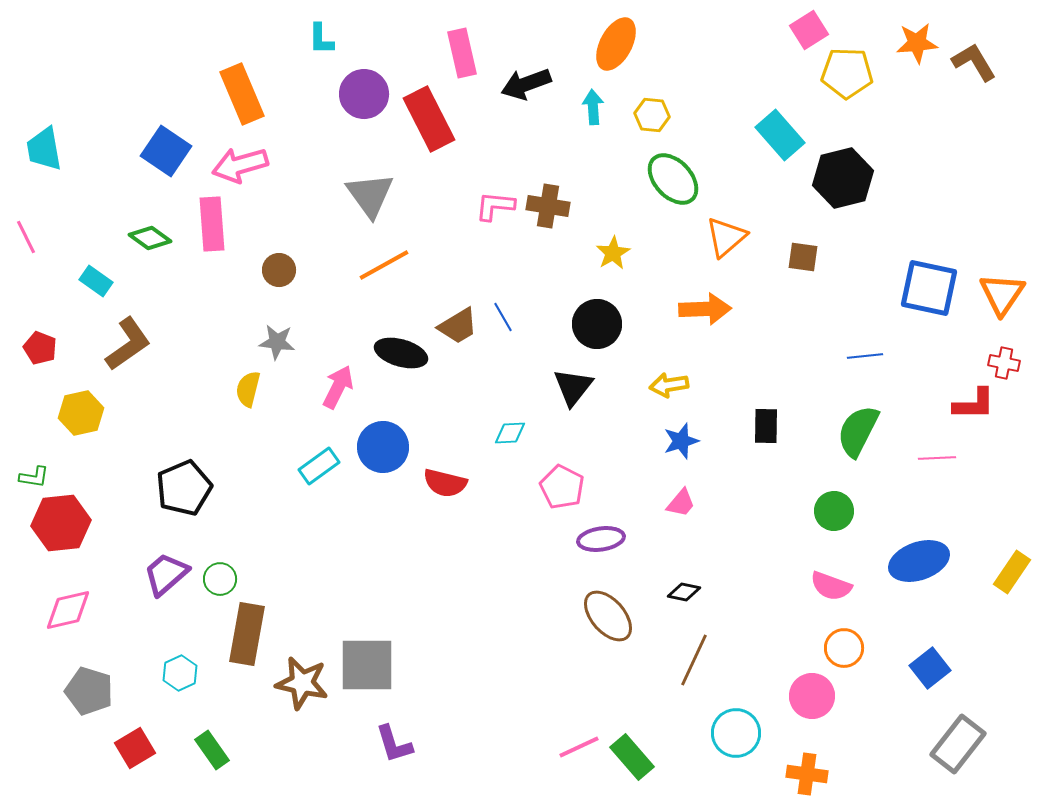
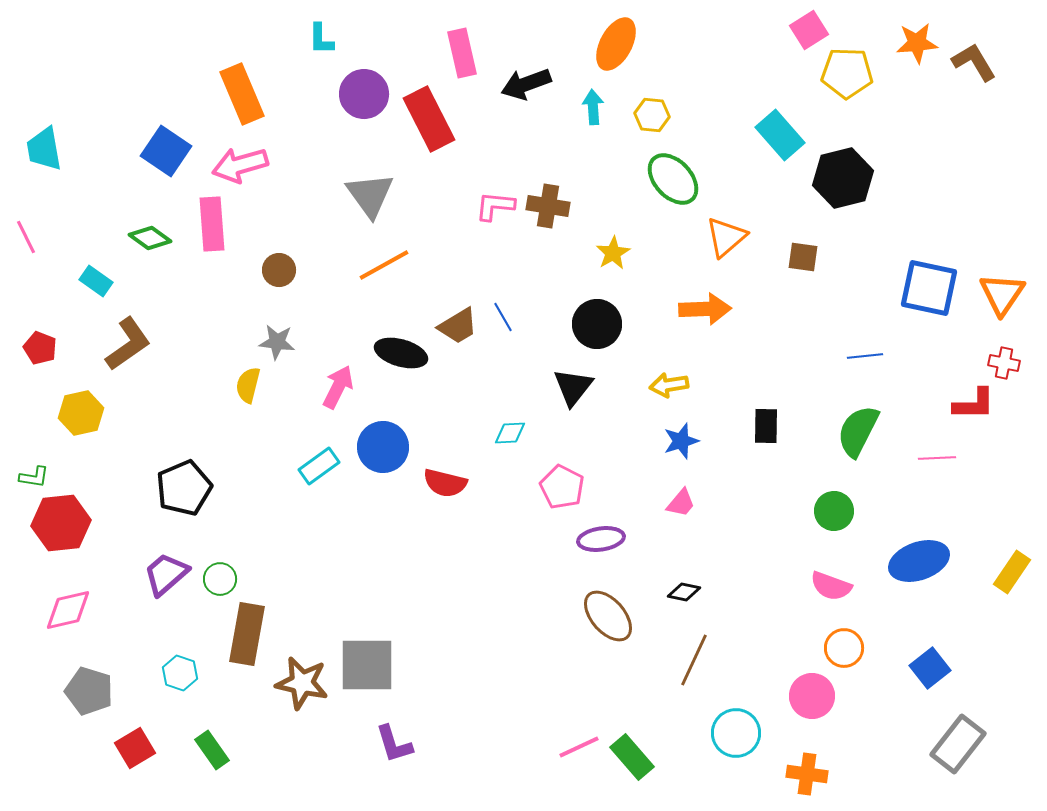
yellow semicircle at (248, 389): moved 4 px up
cyan hexagon at (180, 673): rotated 16 degrees counterclockwise
